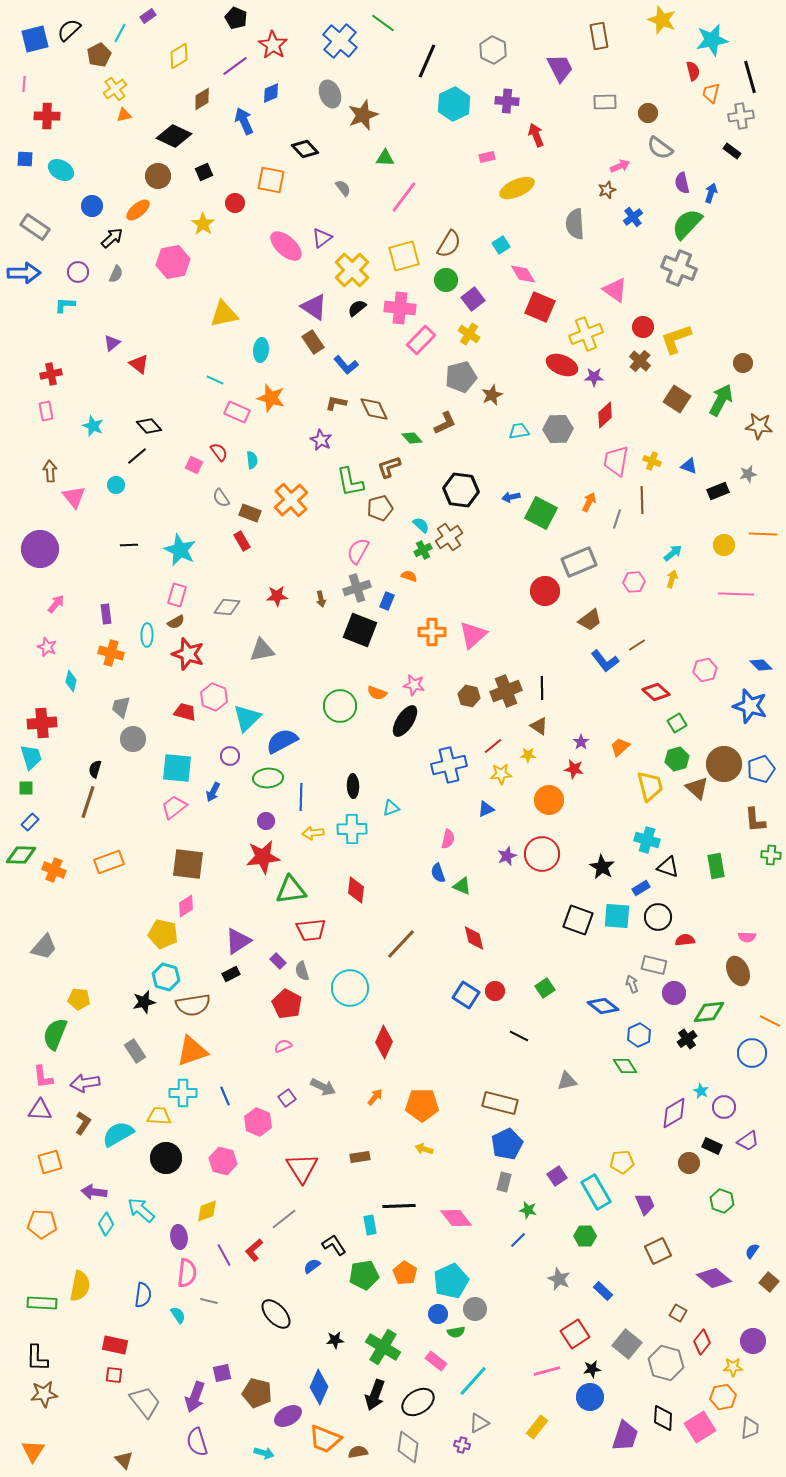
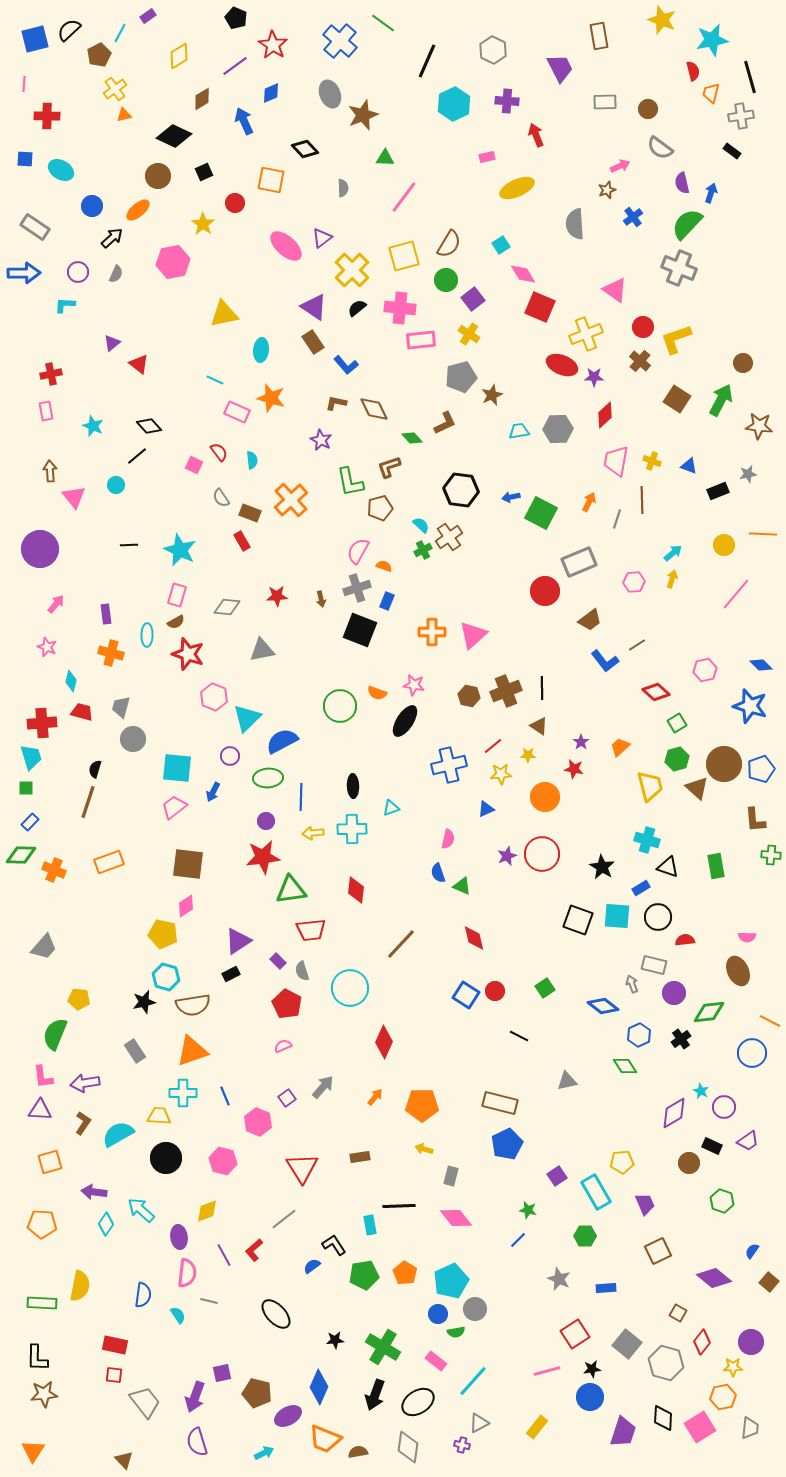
brown circle at (648, 113): moved 4 px up
gray semicircle at (343, 188): rotated 36 degrees clockwise
pink rectangle at (421, 340): rotated 40 degrees clockwise
orange semicircle at (409, 576): moved 25 px left, 10 px up
pink line at (736, 594): rotated 52 degrees counterclockwise
red trapezoid at (185, 712): moved 103 px left
orange circle at (549, 800): moved 4 px left, 3 px up
black cross at (687, 1039): moved 6 px left
gray arrow at (323, 1087): rotated 75 degrees counterclockwise
gray rectangle at (504, 1182): moved 53 px left, 6 px up
blue rectangle at (603, 1291): moved 3 px right, 3 px up; rotated 48 degrees counterclockwise
purple circle at (753, 1341): moved 2 px left, 1 px down
purple trapezoid at (625, 1436): moved 2 px left, 4 px up
cyan arrow at (264, 1453): rotated 42 degrees counterclockwise
